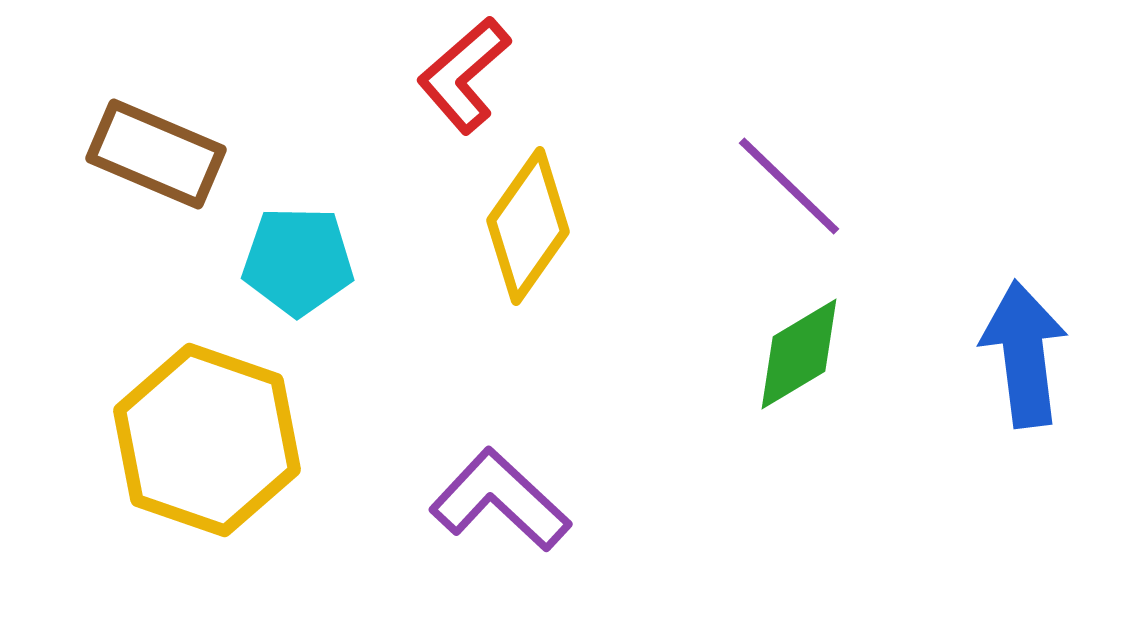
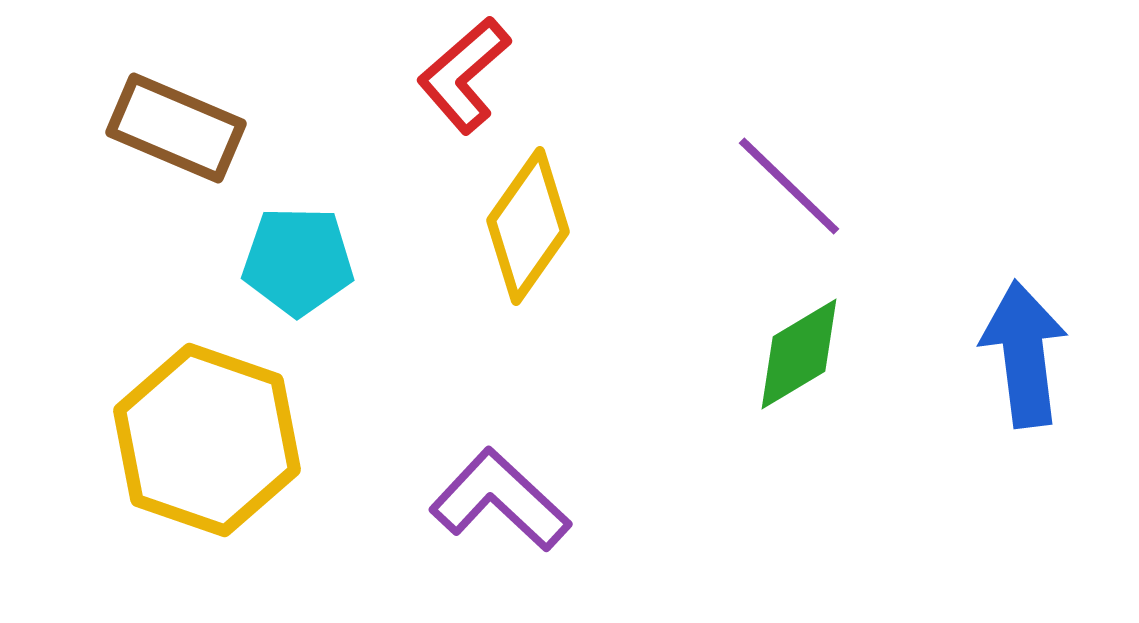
brown rectangle: moved 20 px right, 26 px up
